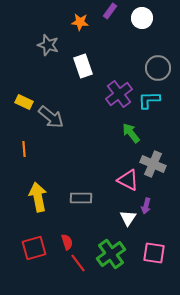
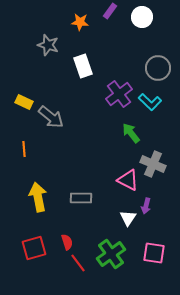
white circle: moved 1 px up
cyan L-shape: moved 1 px right, 2 px down; rotated 135 degrees counterclockwise
